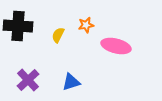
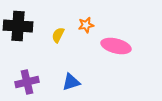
purple cross: moved 1 px left, 2 px down; rotated 30 degrees clockwise
